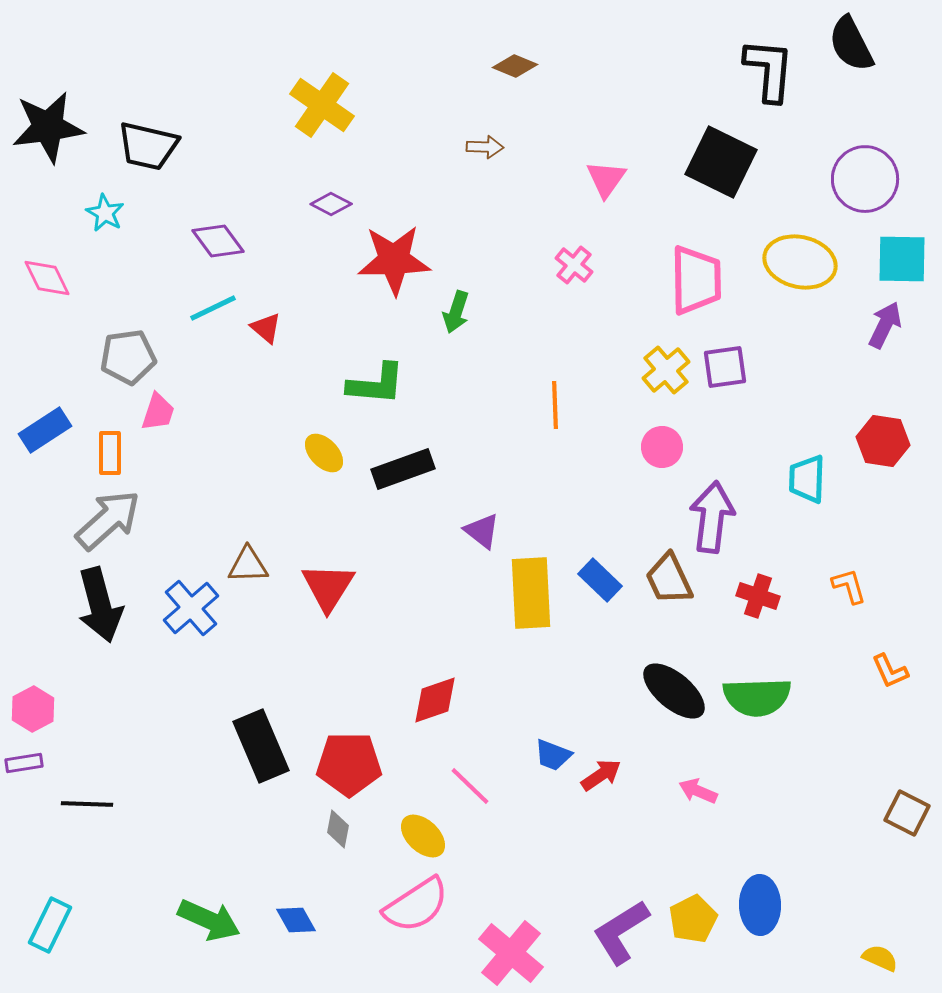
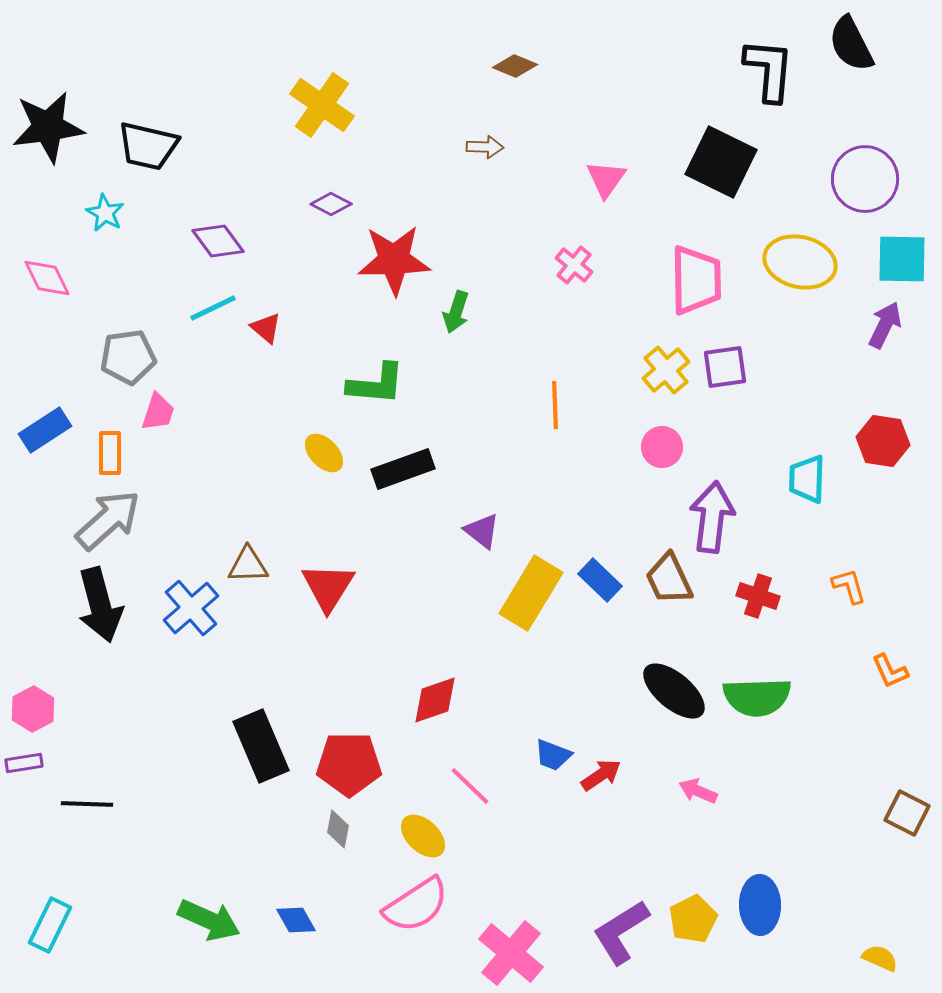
yellow rectangle at (531, 593): rotated 34 degrees clockwise
